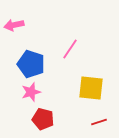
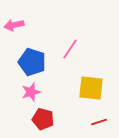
blue pentagon: moved 1 px right, 2 px up
